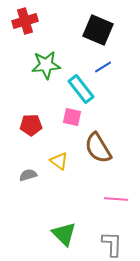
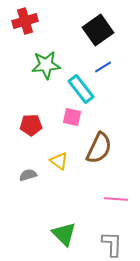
black square: rotated 32 degrees clockwise
brown semicircle: moved 1 px right; rotated 124 degrees counterclockwise
